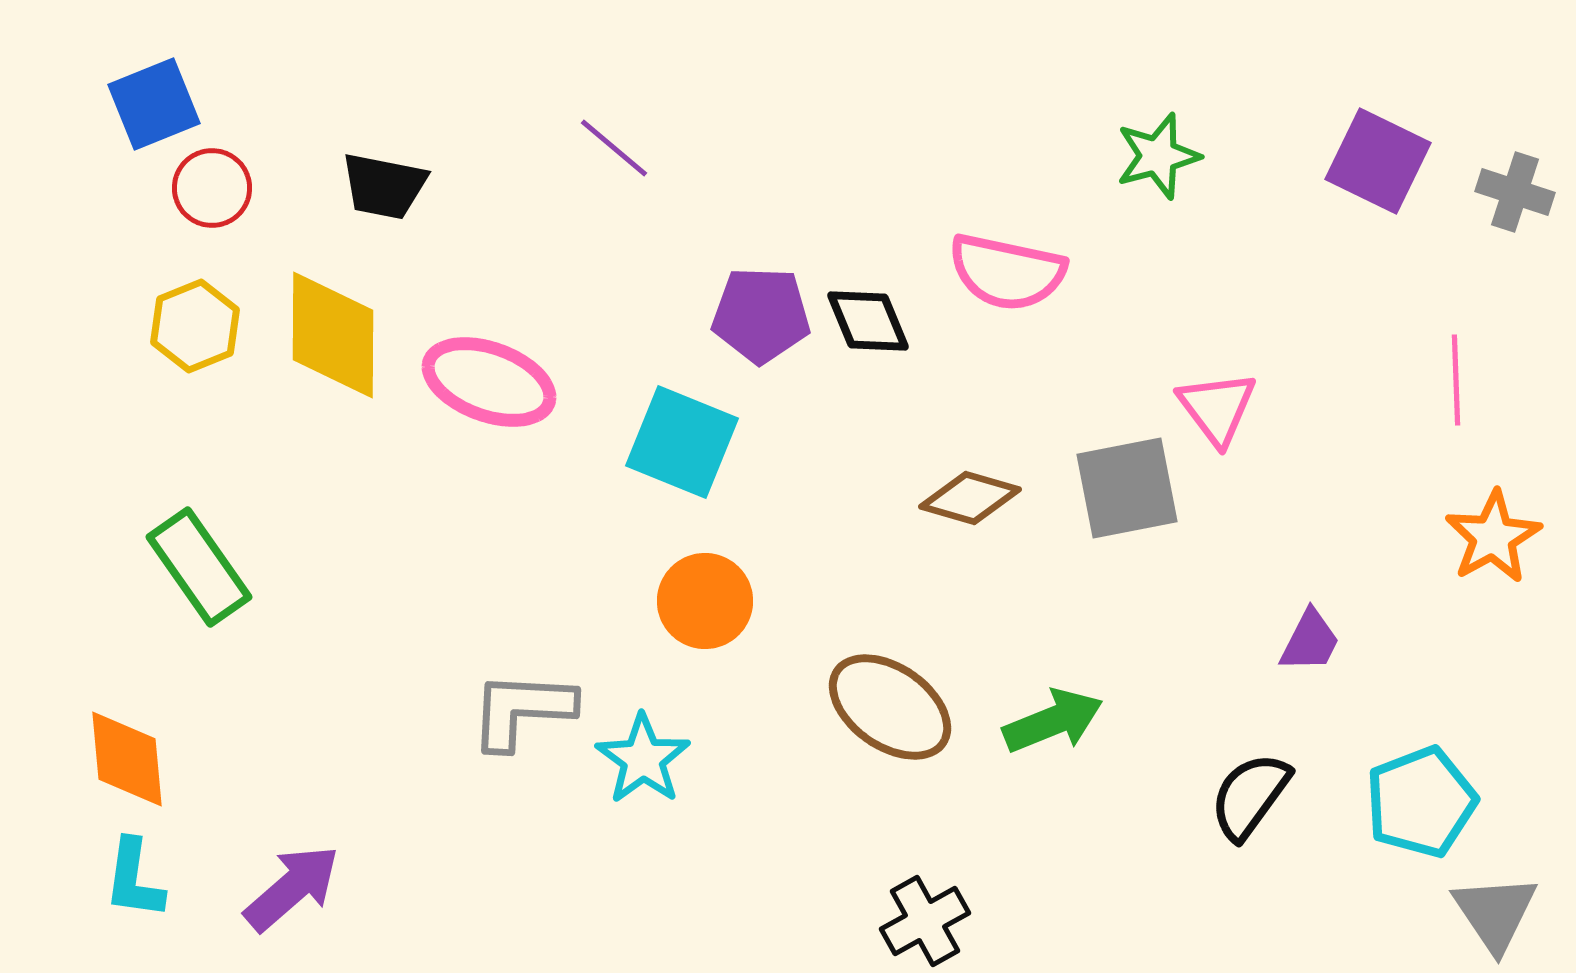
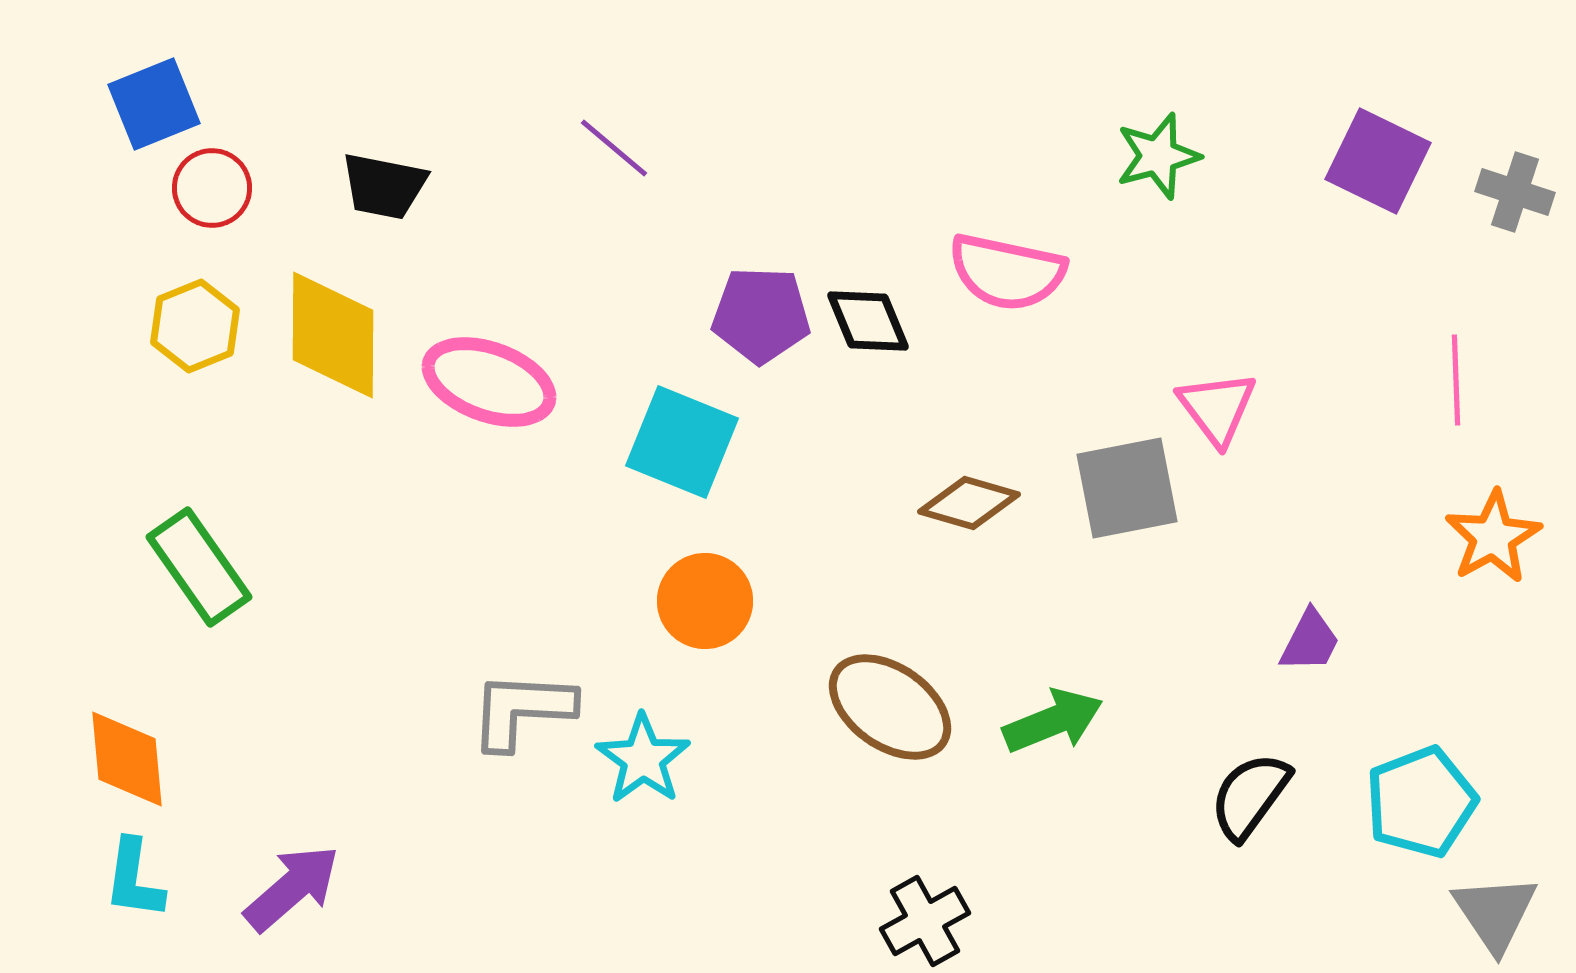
brown diamond: moved 1 px left, 5 px down
